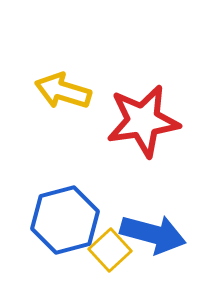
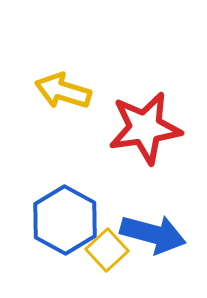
red star: moved 2 px right, 7 px down
blue hexagon: rotated 16 degrees counterclockwise
yellow square: moved 3 px left
